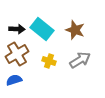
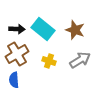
cyan rectangle: moved 1 px right
blue semicircle: rotated 77 degrees counterclockwise
